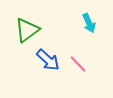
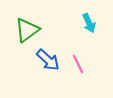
pink line: rotated 18 degrees clockwise
